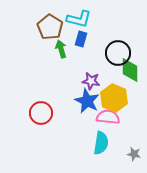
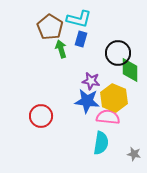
blue star: rotated 20 degrees counterclockwise
red circle: moved 3 px down
